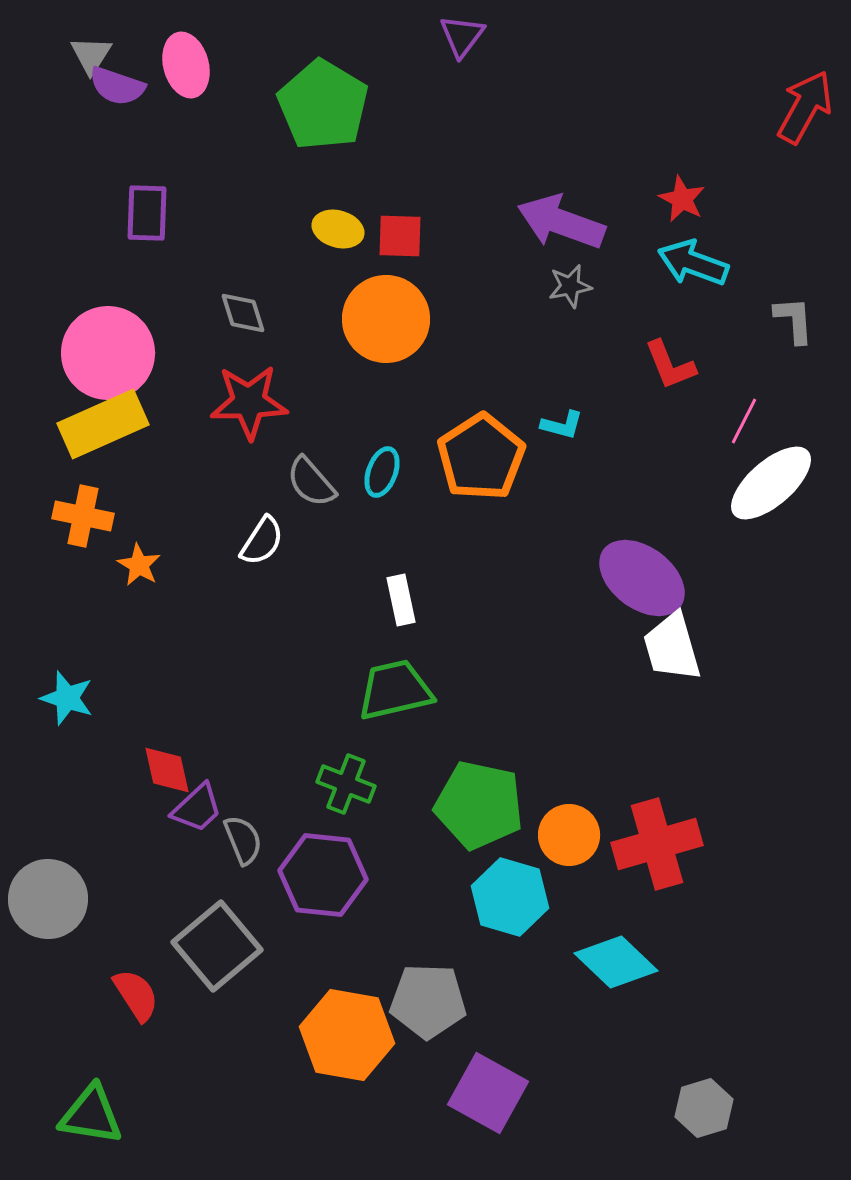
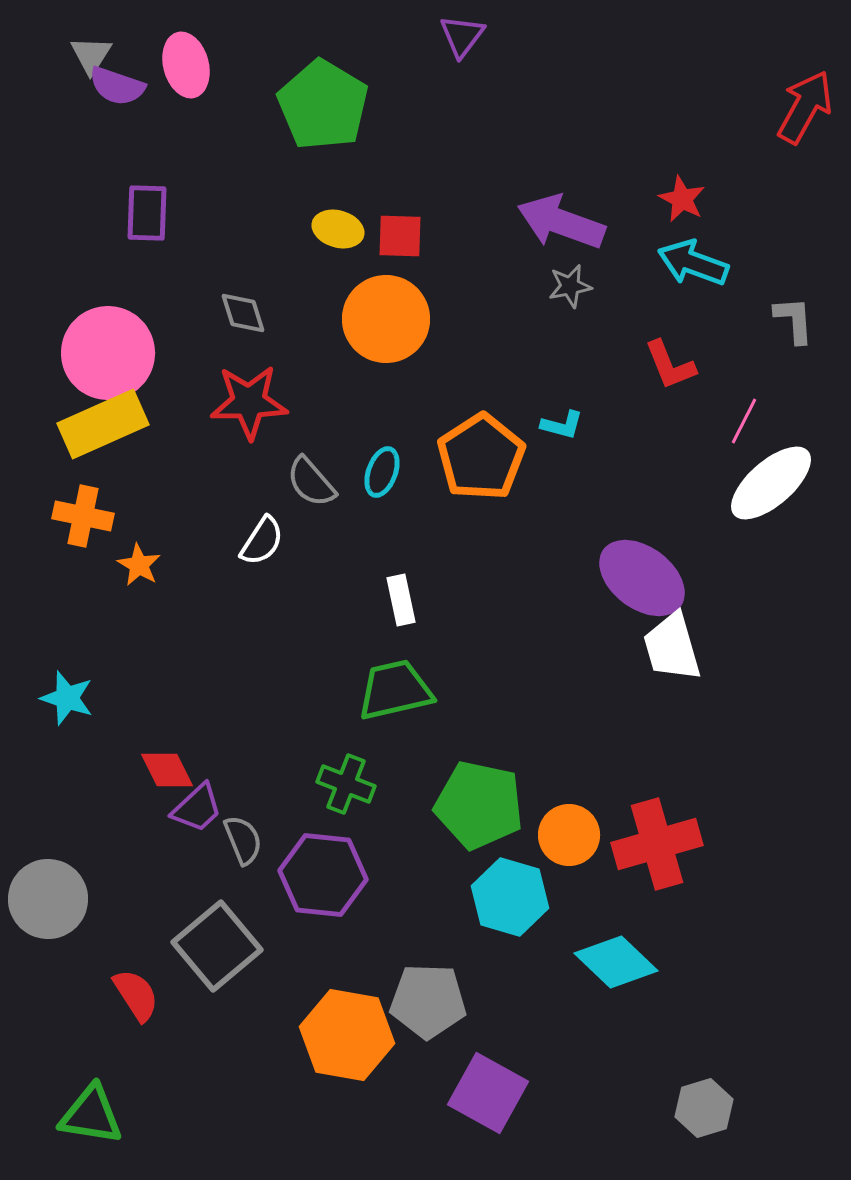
red diamond at (167, 770): rotated 14 degrees counterclockwise
